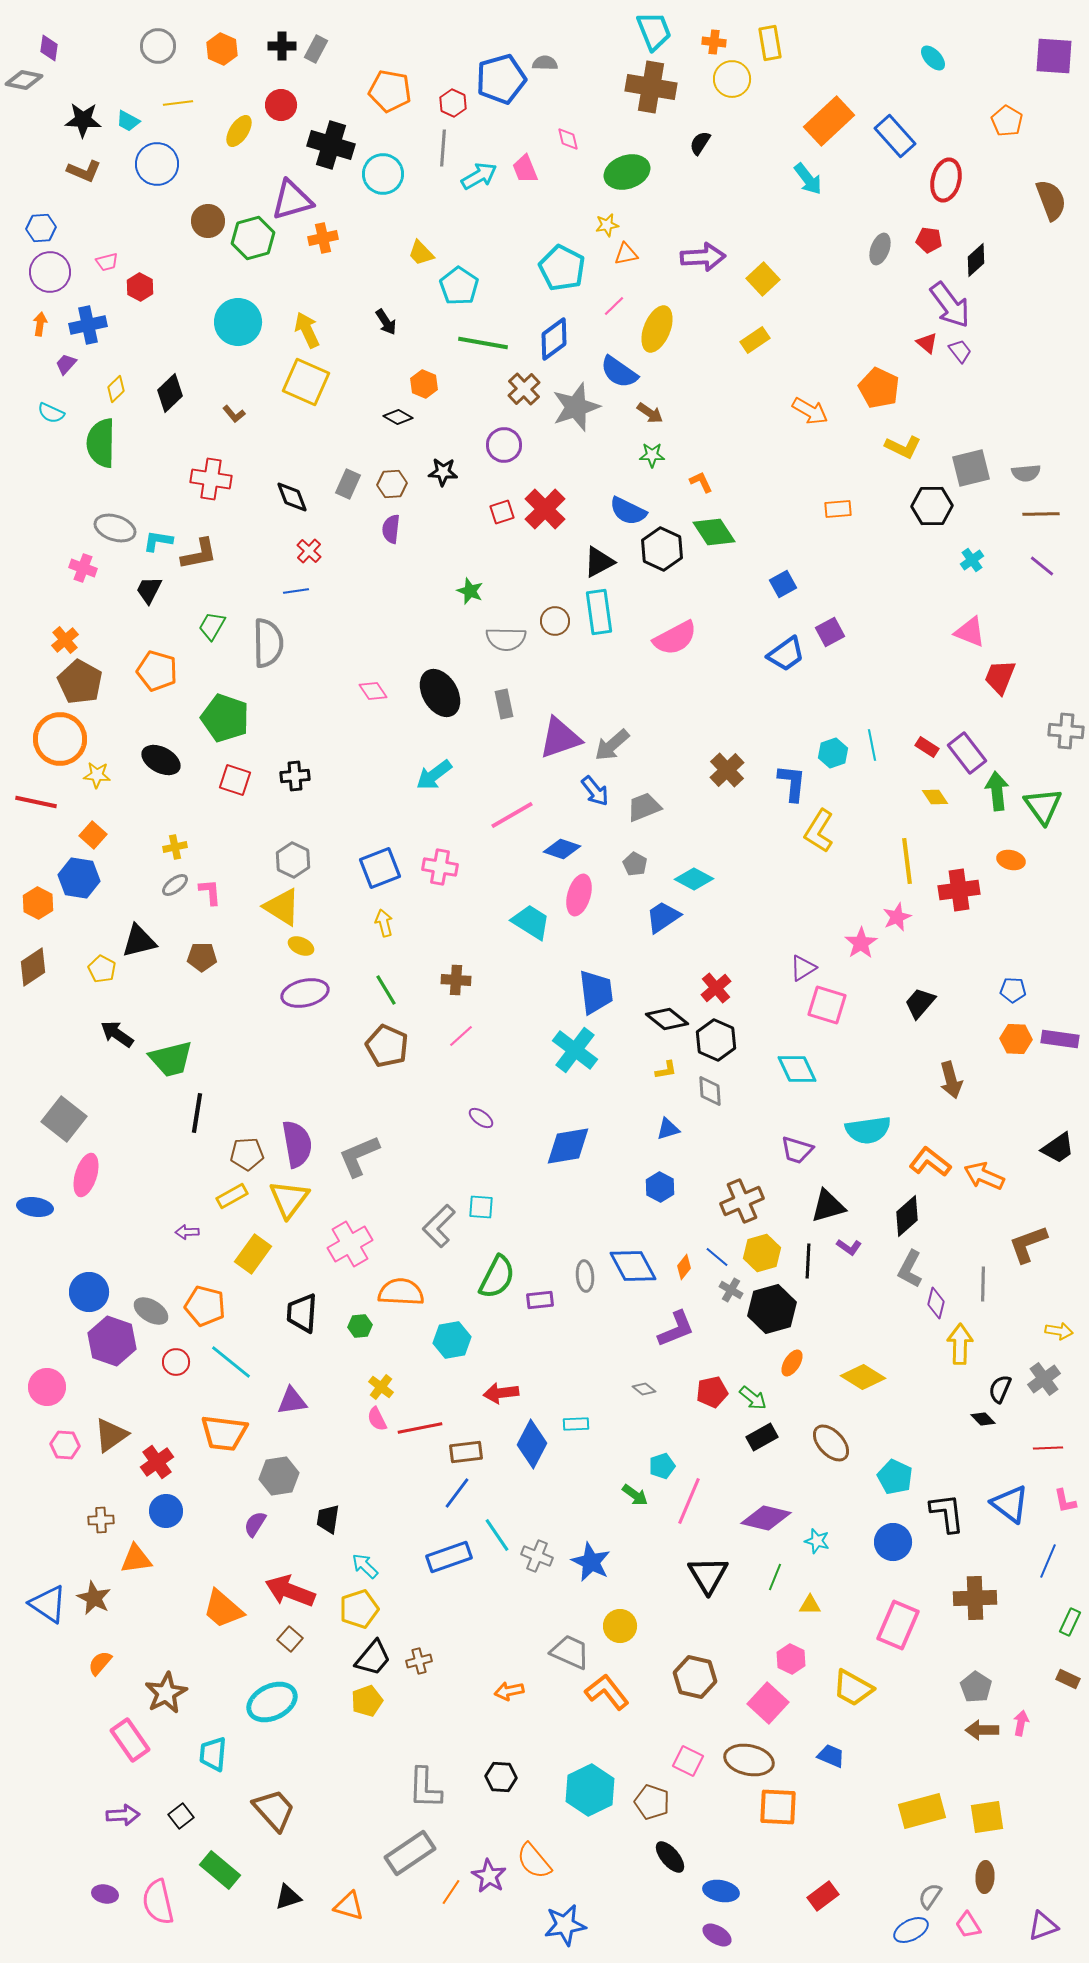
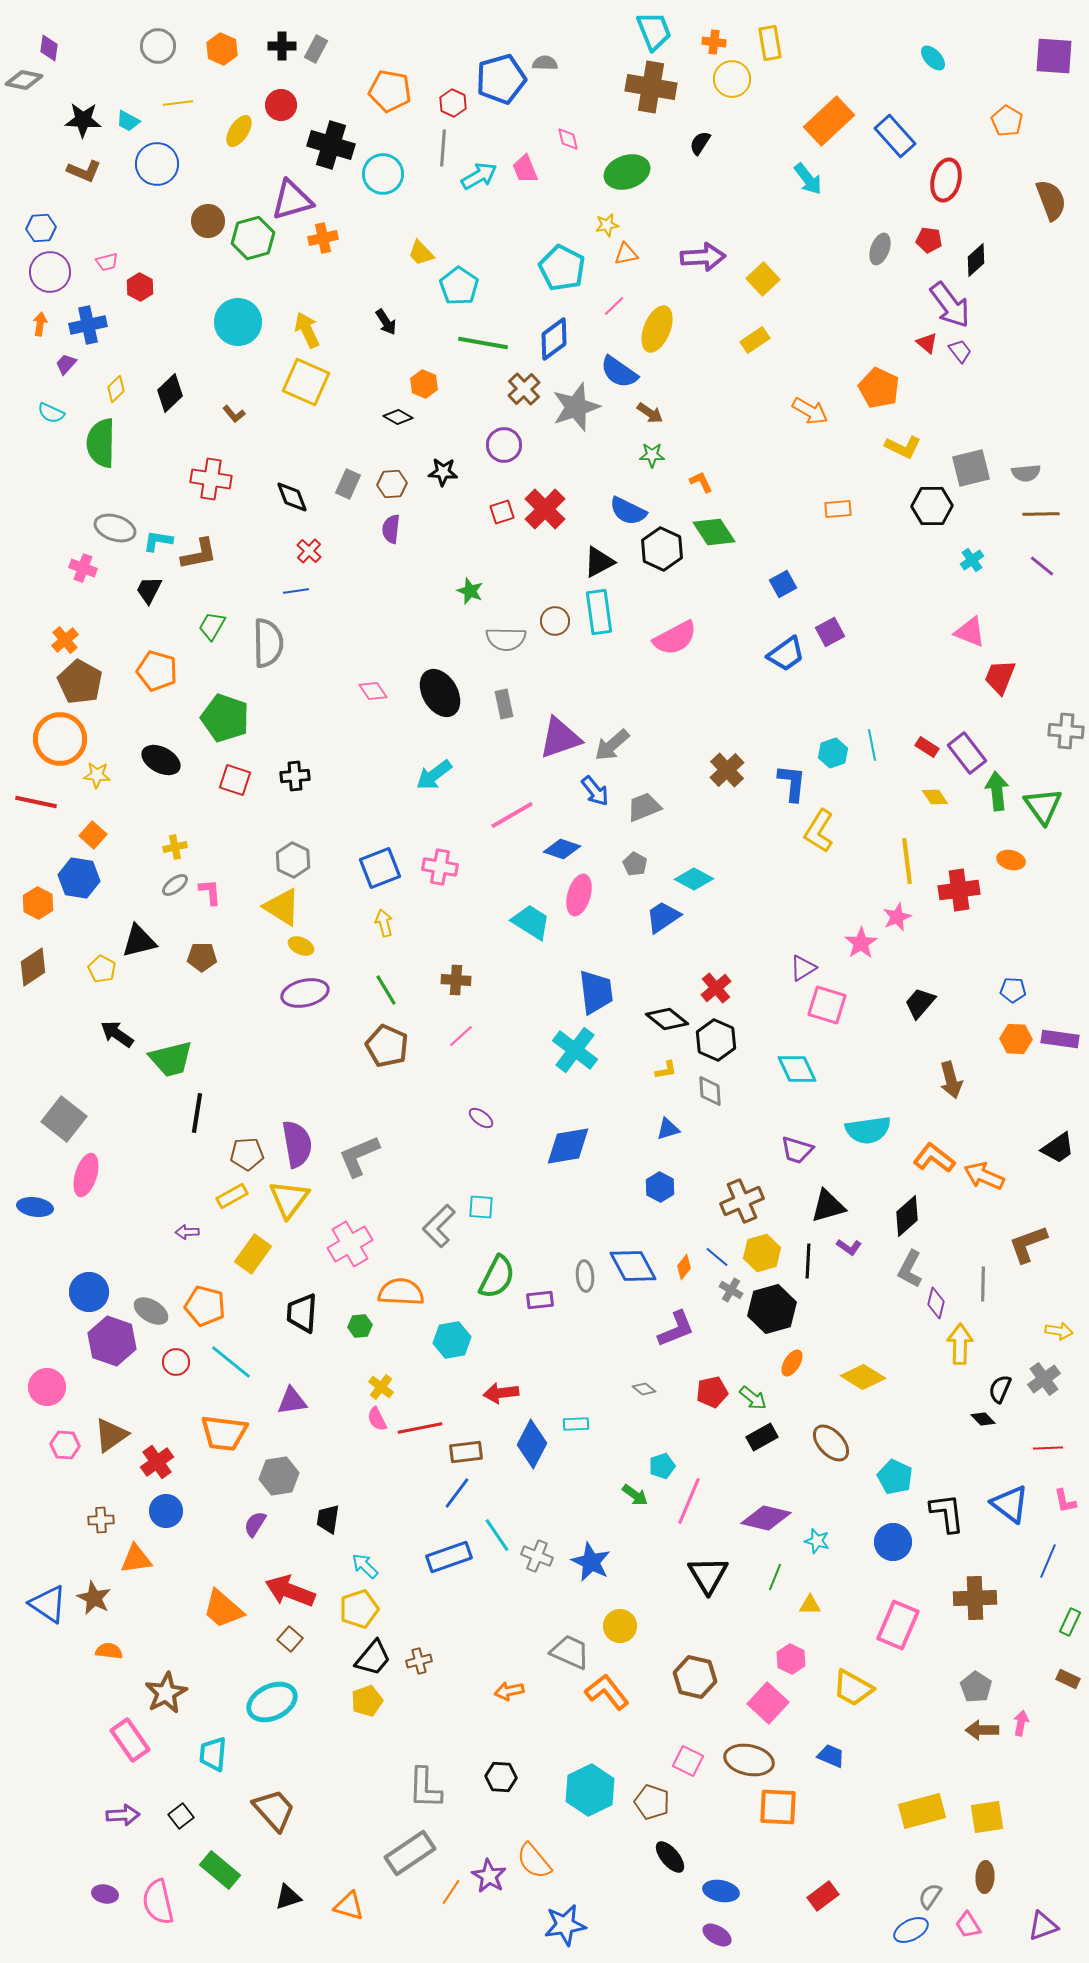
orange L-shape at (930, 1162): moved 4 px right, 4 px up
orange semicircle at (100, 1663): moved 9 px right, 12 px up; rotated 56 degrees clockwise
